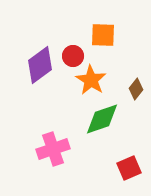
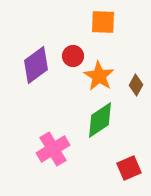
orange square: moved 13 px up
purple diamond: moved 4 px left
orange star: moved 8 px right, 4 px up
brown diamond: moved 4 px up; rotated 10 degrees counterclockwise
green diamond: moved 2 px left, 1 px down; rotated 15 degrees counterclockwise
pink cross: rotated 12 degrees counterclockwise
